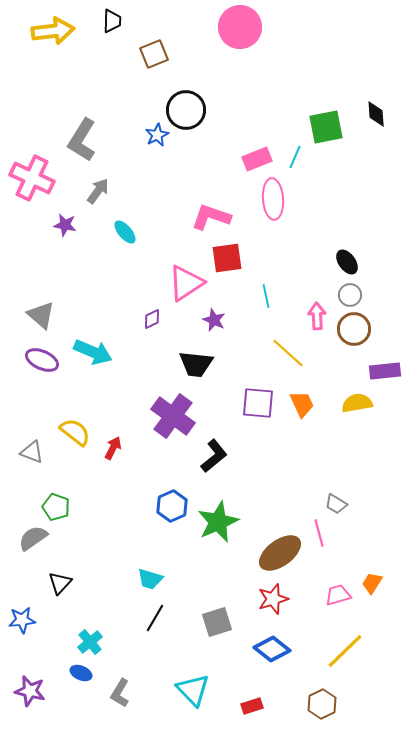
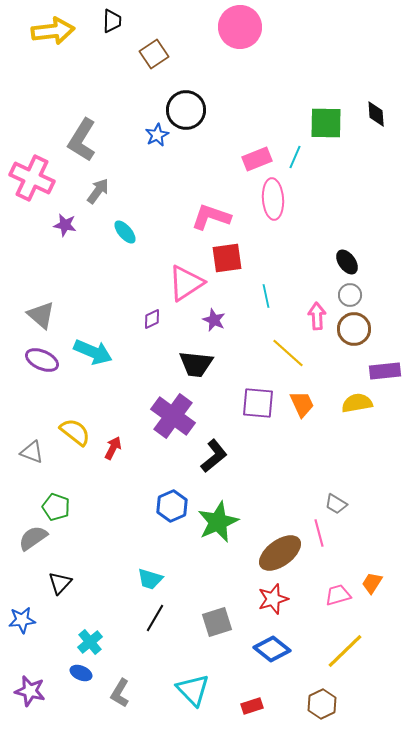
brown square at (154, 54): rotated 12 degrees counterclockwise
green square at (326, 127): moved 4 px up; rotated 12 degrees clockwise
